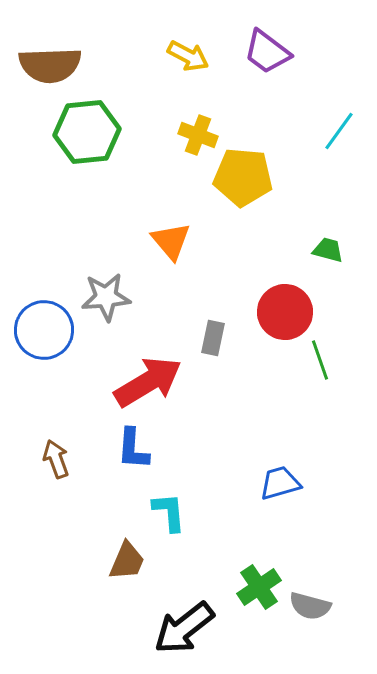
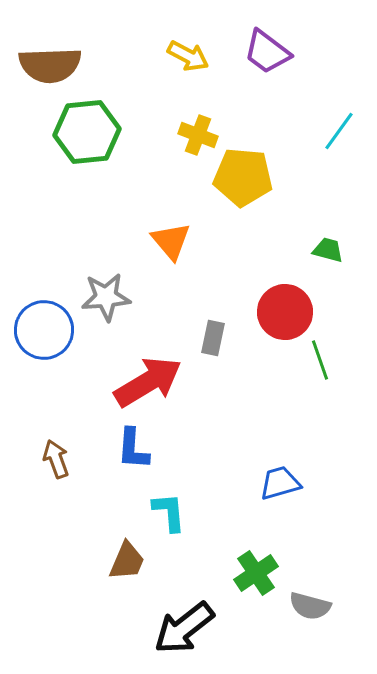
green cross: moved 3 px left, 14 px up
